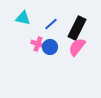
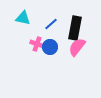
black rectangle: moved 2 px left; rotated 15 degrees counterclockwise
pink cross: moved 1 px left
